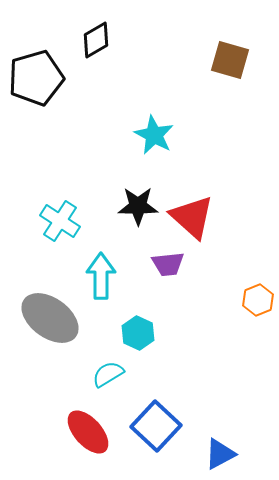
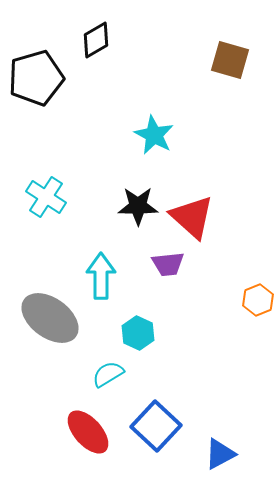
cyan cross: moved 14 px left, 24 px up
